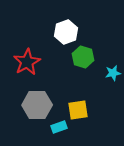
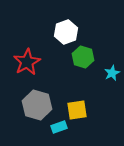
cyan star: moved 1 px left; rotated 14 degrees counterclockwise
gray hexagon: rotated 16 degrees clockwise
yellow square: moved 1 px left
